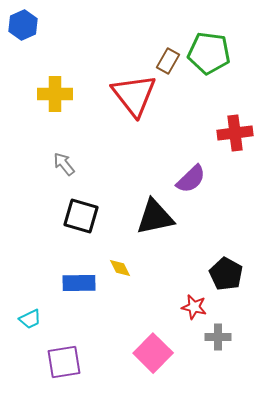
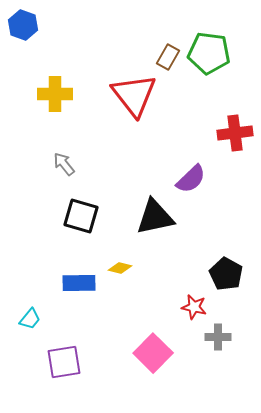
blue hexagon: rotated 16 degrees counterclockwise
brown rectangle: moved 4 px up
yellow diamond: rotated 50 degrees counterclockwise
cyan trapezoid: rotated 25 degrees counterclockwise
